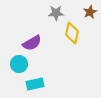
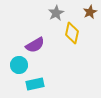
gray star: rotated 28 degrees counterclockwise
purple semicircle: moved 3 px right, 2 px down
cyan circle: moved 1 px down
